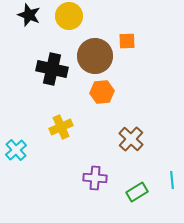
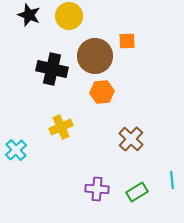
purple cross: moved 2 px right, 11 px down
